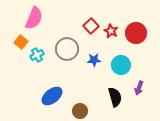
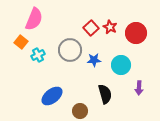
pink semicircle: moved 1 px down
red square: moved 2 px down
red star: moved 1 px left, 4 px up
gray circle: moved 3 px right, 1 px down
cyan cross: moved 1 px right
purple arrow: rotated 16 degrees counterclockwise
black semicircle: moved 10 px left, 3 px up
